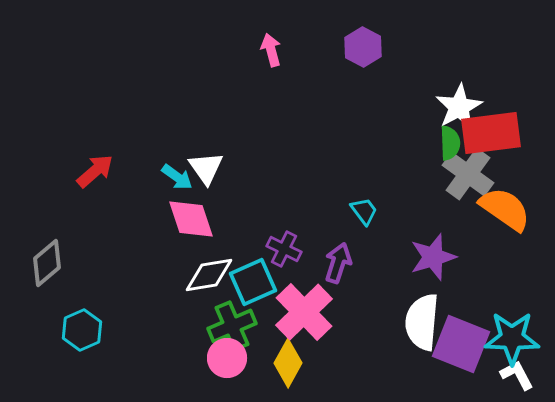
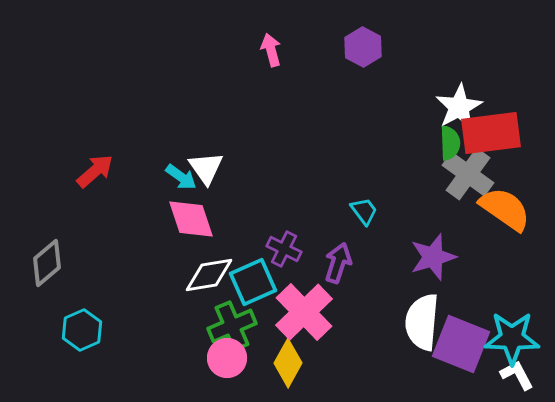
cyan arrow: moved 4 px right
